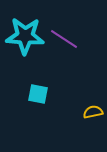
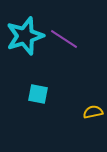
cyan star: rotated 21 degrees counterclockwise
